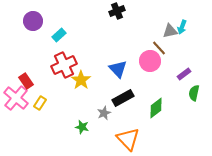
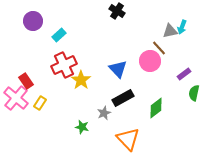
black cross: rotated 35 degrees counterclockwise
